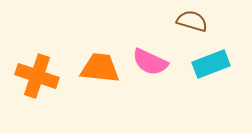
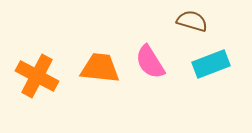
pink semicircle: rotated 33 degrees clockwise
orange cross: rotated 9 degrees clockwise
